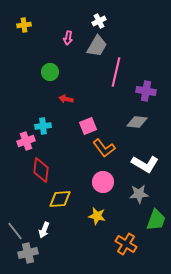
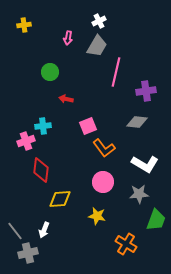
purple cross: rotated 18 degrees counterclockwise
